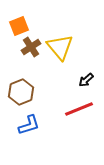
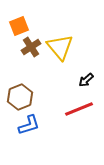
brown hexagon: moved 1 px left, 5 px down
